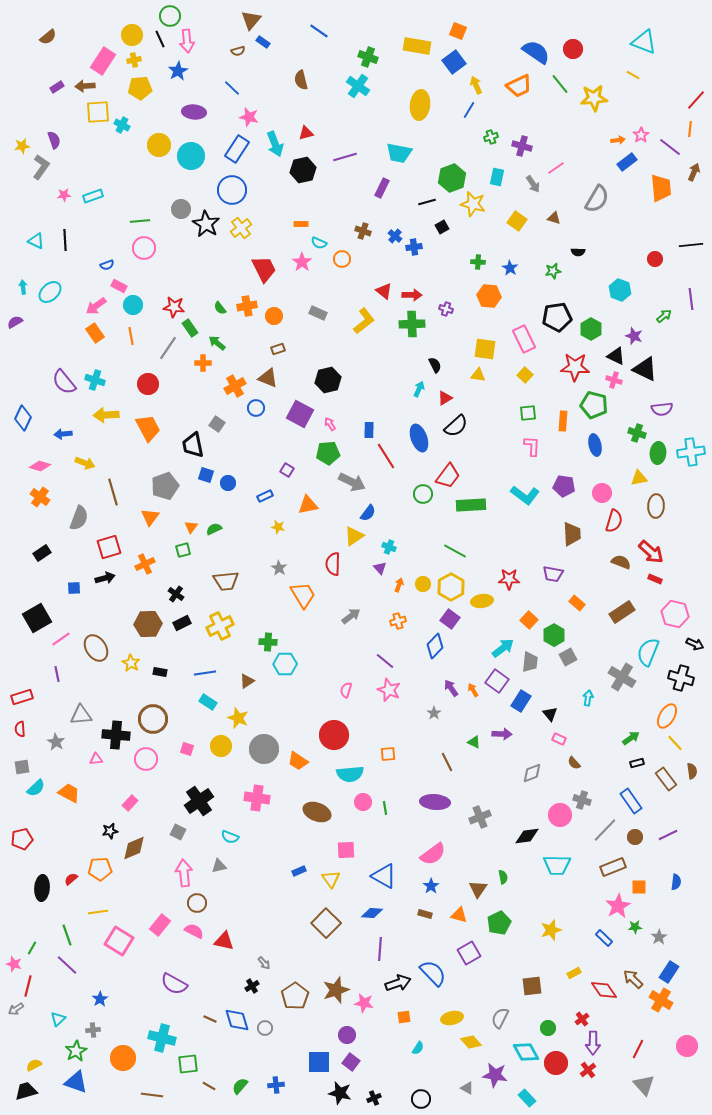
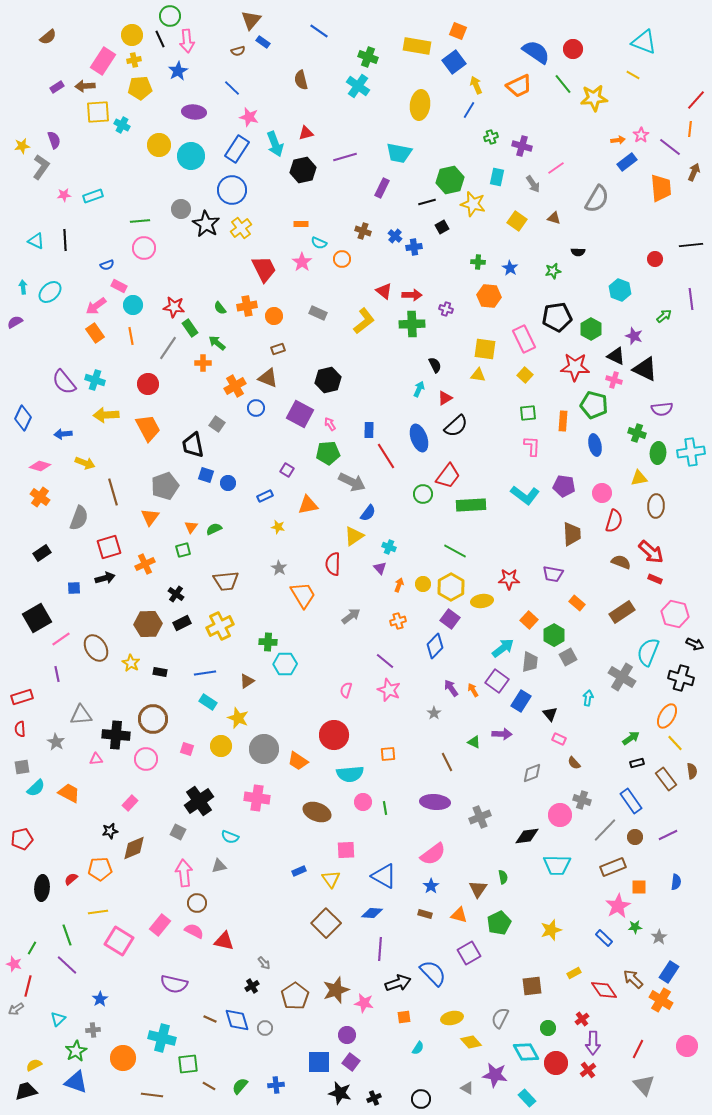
green line at (560, 84): moved 3 px right
green hexagon at (452, 178): moved 2 px left, 2 px down; rotated 8 degrees clockwise
purple semicircle at (174, 984): rotated 16 degrees counterclockwise
